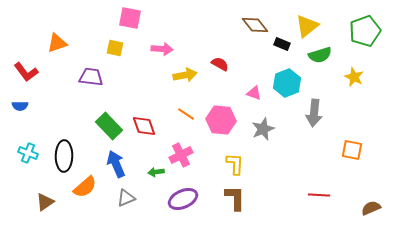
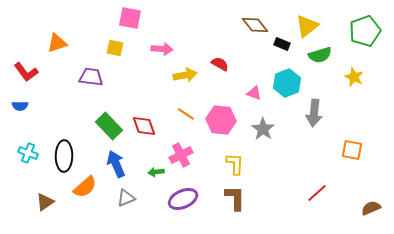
gray star: rotated 15 degrees counterclockwise
red line: moved 2 px left, 2 px up; rotated 45 degrees counterclockwise
